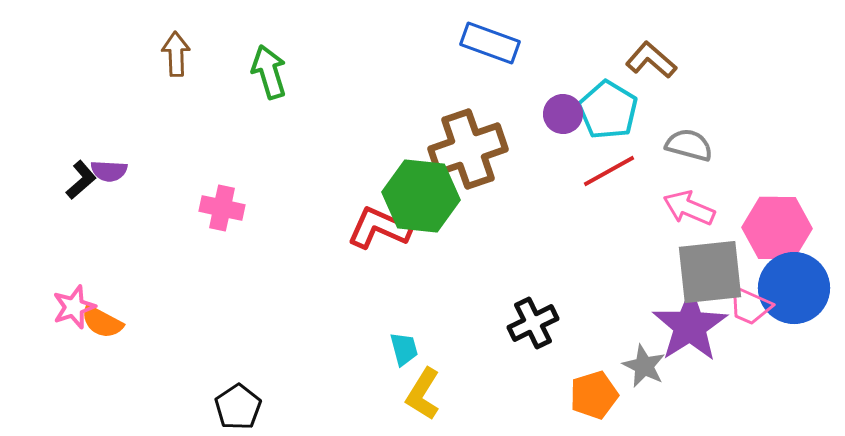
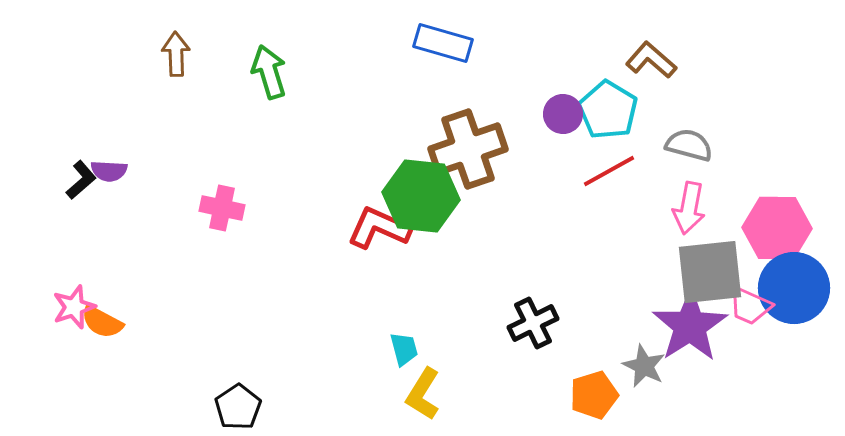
blue rectangle: moved 47 px left; rotated 4 degrees counterclockwise
pink arrow: rotated 102 degrees counterclockwise
